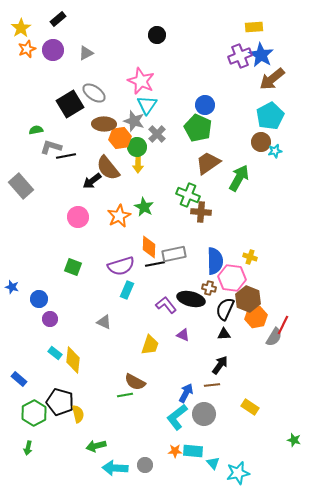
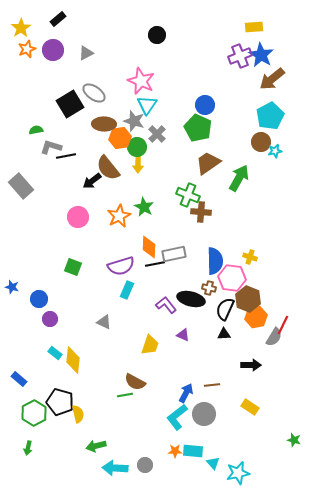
black arrow at (220, 365): moved 31 px right; rotated 54 degrees clockwise
